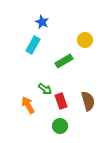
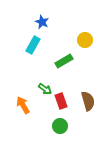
orange arrow: moved 5 px left
